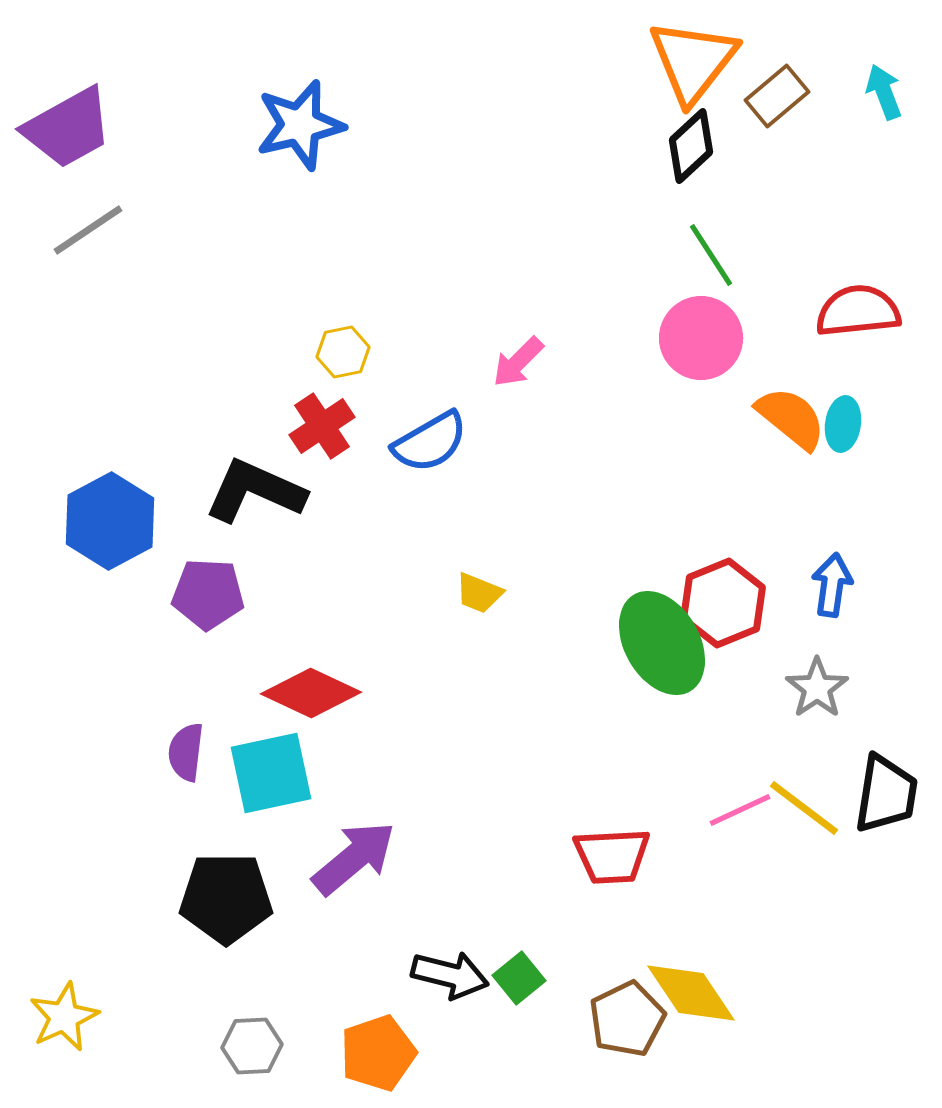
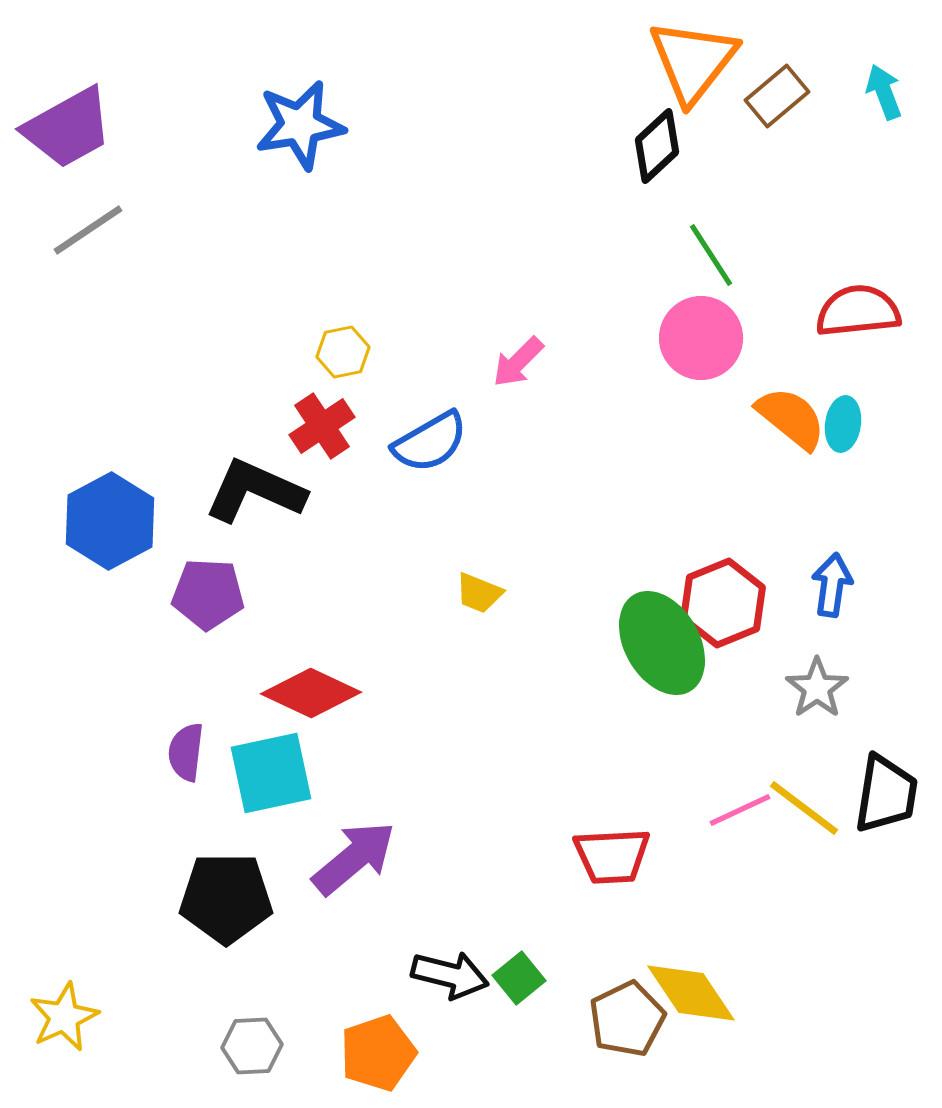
blue star: rotated 4 degrees clockwise
black diamond: moved 34 px left
